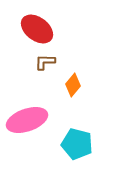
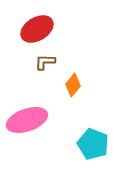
red ellipse: rotated 68 degrees counterclockwise
cyan pentagon: moved 16 px right; rotated 8 degrees clockwise
